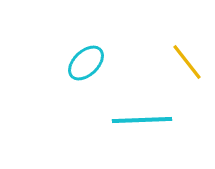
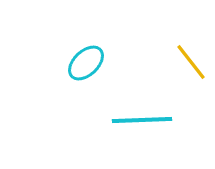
yellow line: moved 4 px right
